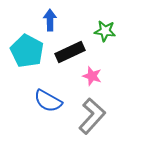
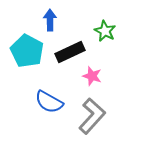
green star: rotated 20 degrees clockwise
blue semicircle: moved 1 px right, 1 px down
